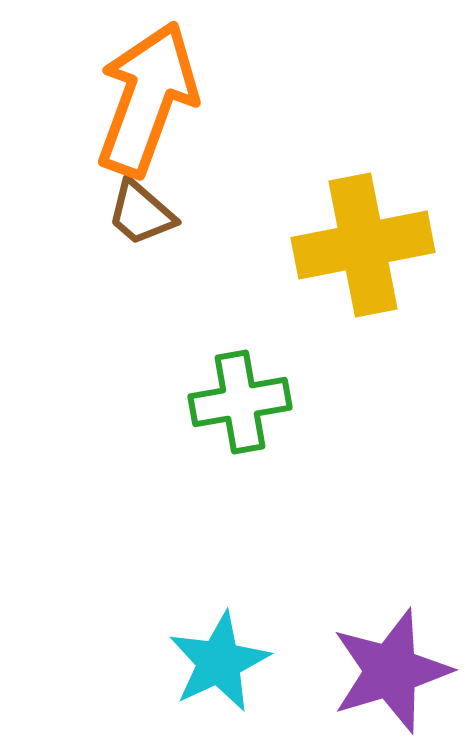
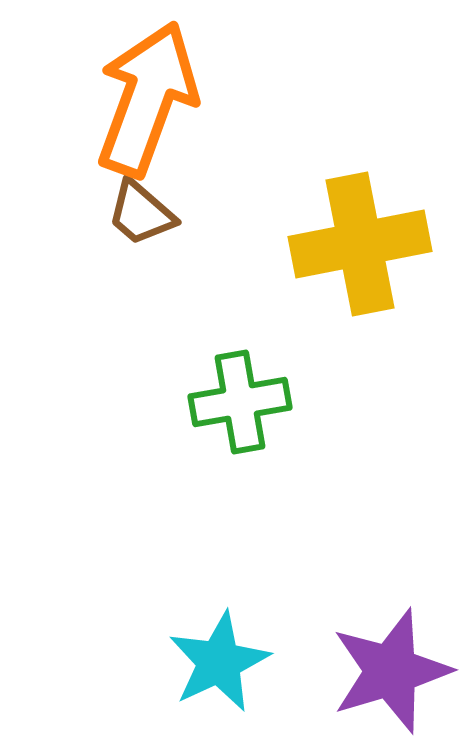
yellow cross: moved 3 px left, 1 px up
